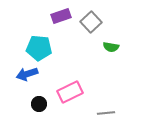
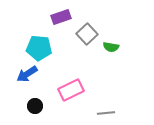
purple rectangle: moved 1 px down
gray square: moved 4 px left, 12 px down
blue arrow: rotated 15 degrees counterclockwise
pink rectangle: moved 1 px right, 2 px up
black circle: moved 4 px left, 2 px down
